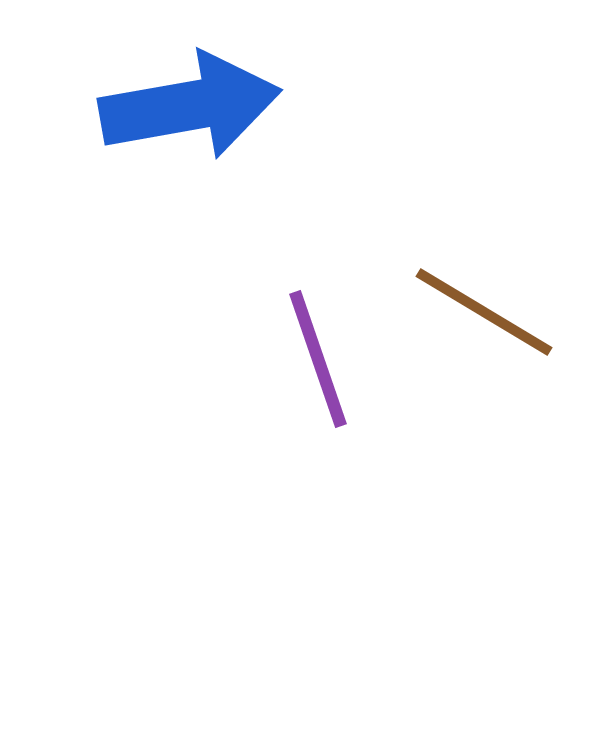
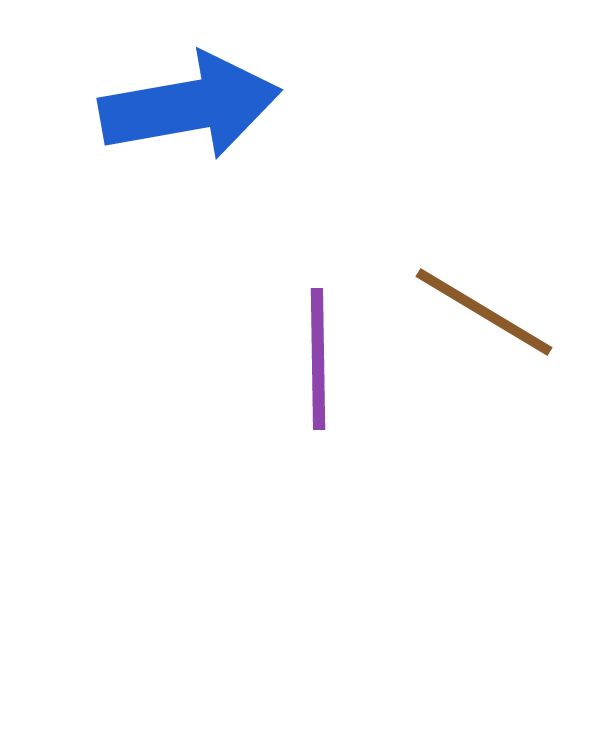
purple line: rotated 18 degrees clockwise
